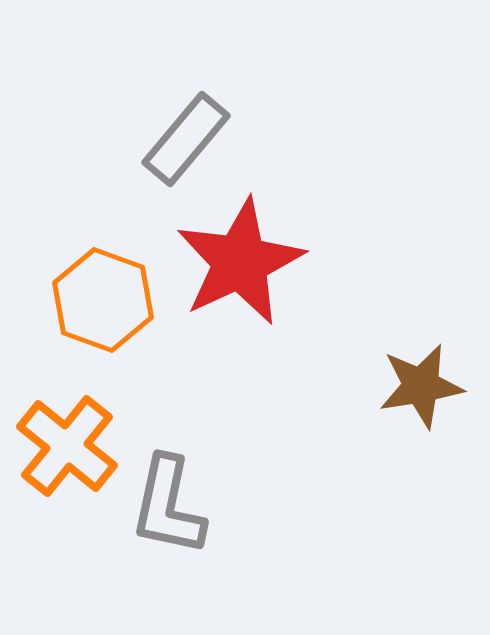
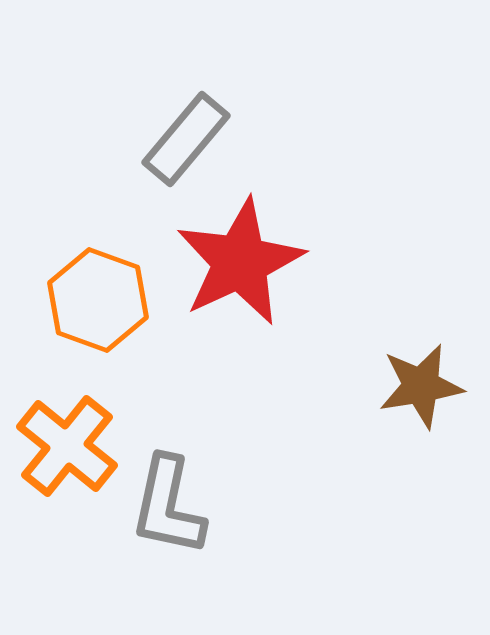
orange hexagon: moved 5 px left
